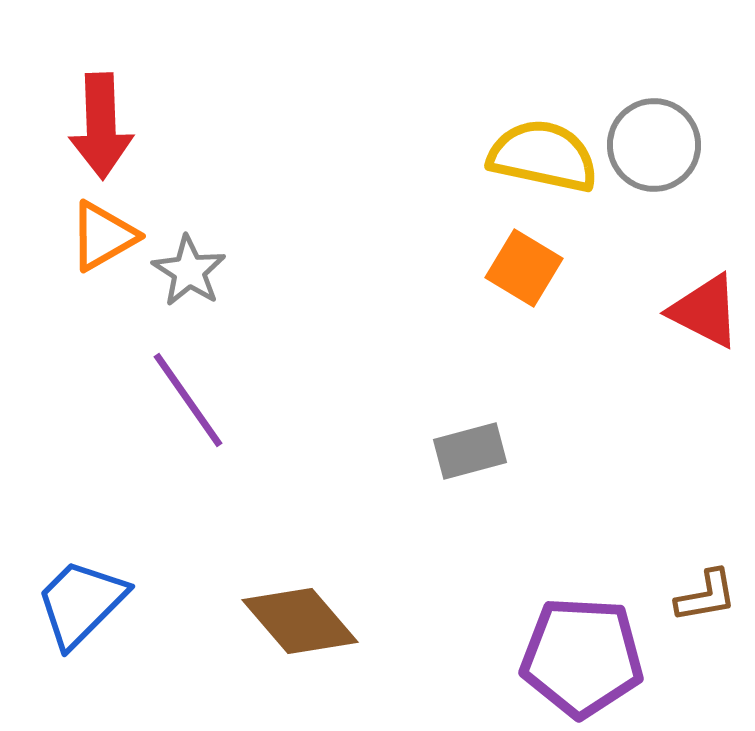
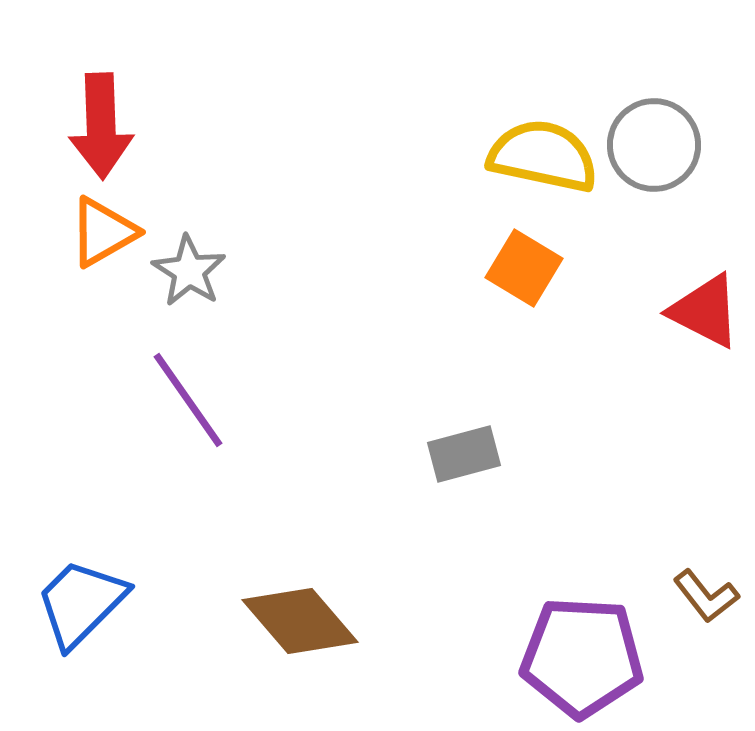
orange triangle: moved 4 px up
gray rectangle: moved 6 px left, 3 px down
brown L-shape: rotated 62 degrees clockwise
